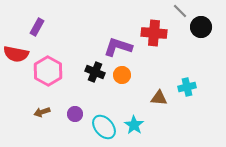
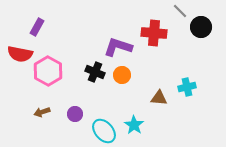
red semicircle: moved 4 px right
cyan ellipse: moved 4 px down
